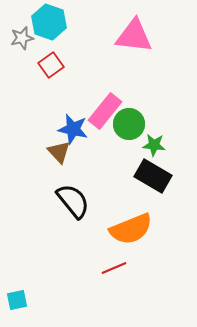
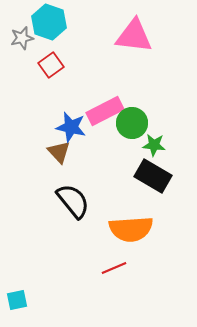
pink rectangle: rotated 24 degrees clockwise
green circle: moved 3 px right, 1 px up
blue star: moved 2 px left, 2 px up
orange semicircle: rotated 18 degrees clockwise
